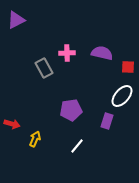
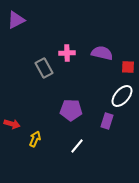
purple pentagon: rotated 10 degrees clockwise
